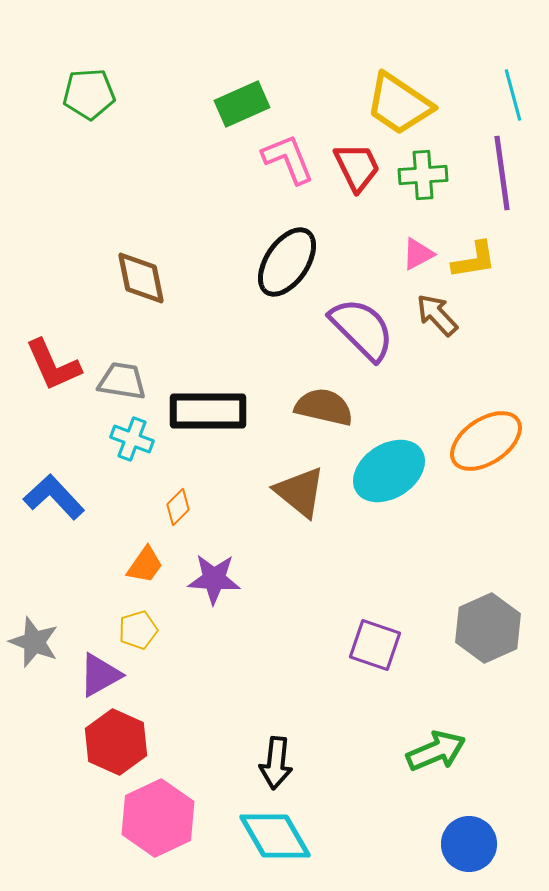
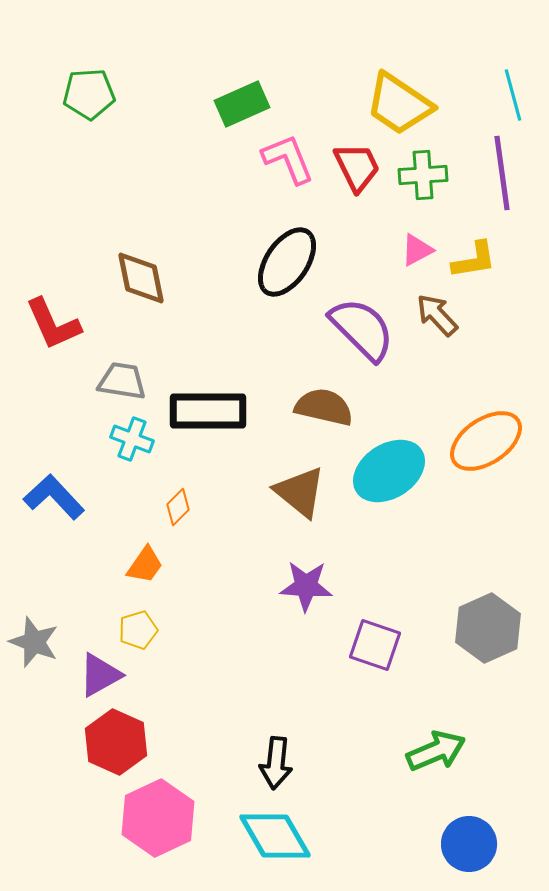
pink triangle: moved 1 px left, 4 px up
red L-shape: moved 41 px up
purple star: moved 92 px right, 7 px down
